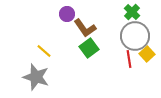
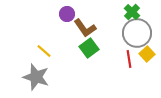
gray circle: moved 2 px right, 3 px up
